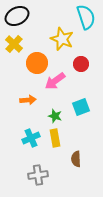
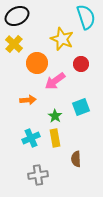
green star: rotated 16 degrees clockwise
